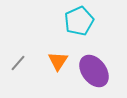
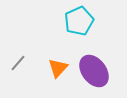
orange triangle: moved 7 px down; rotated 10 degrees clockwise
